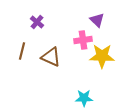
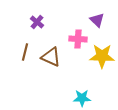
pink cross: moved 5 px left, 1 px up; rotated 12 degrees clockwise
brown line: moved 3 px right, 1 px down
cyan star: moved 2 px left
